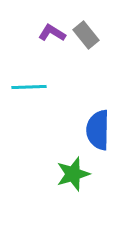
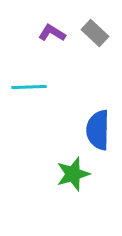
gray rectangle: moved 9 px right, 2 px up; rotated 8 degrees counterclockwise
